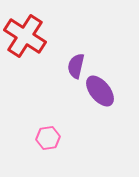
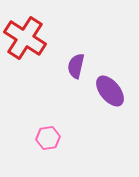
red cross: moved 2 px down
purple ellipse: moved 10 px right
